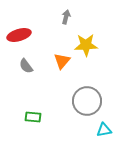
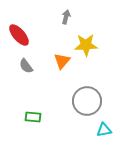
red ellipse: rotated 65 degrees clockwise
